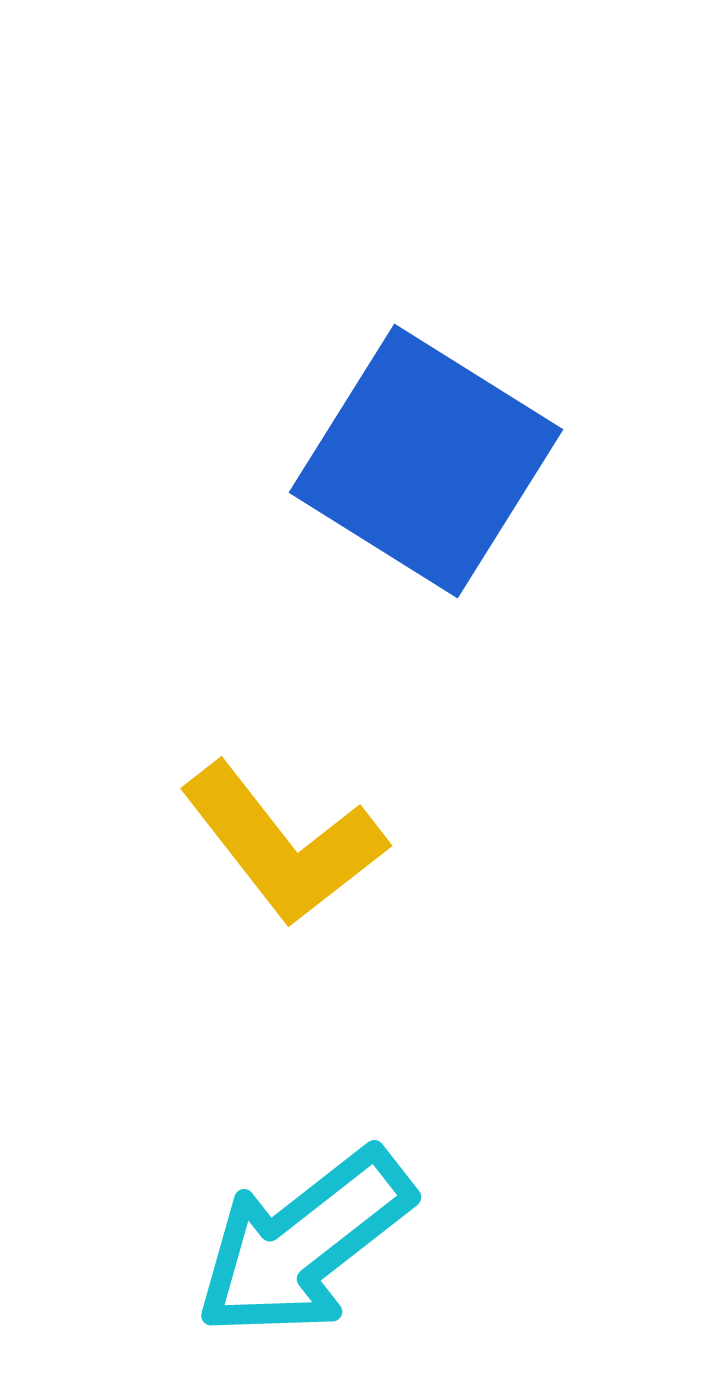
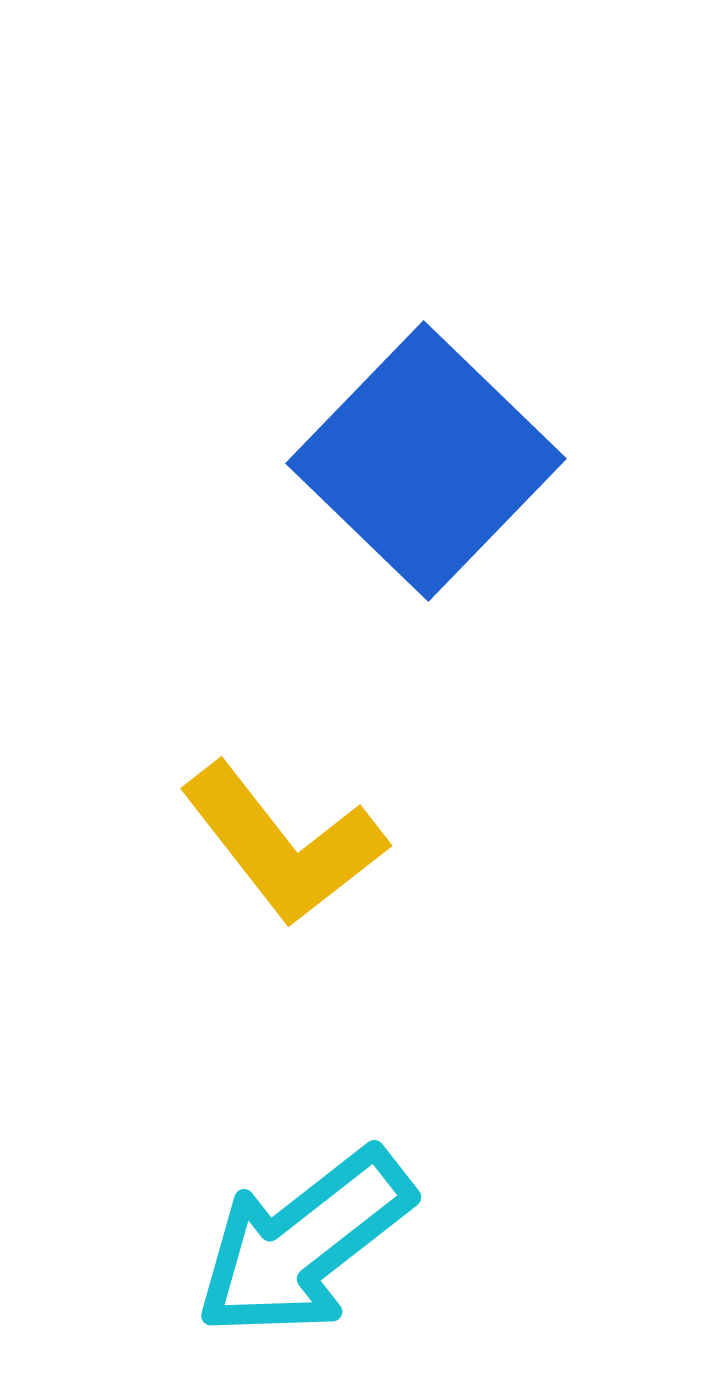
blue square: rotated 12 degrees clockwise
